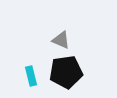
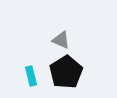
black pentagon: rotated 24 degrees counterclockwise
